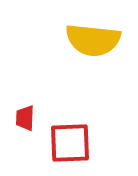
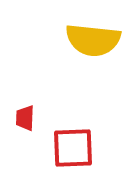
red square: moved 3 px right, 5 px down
